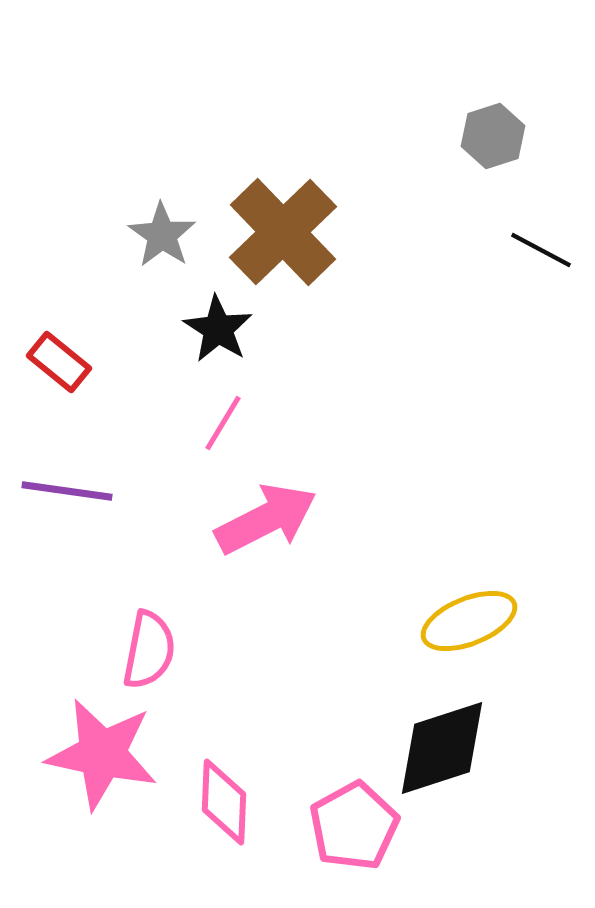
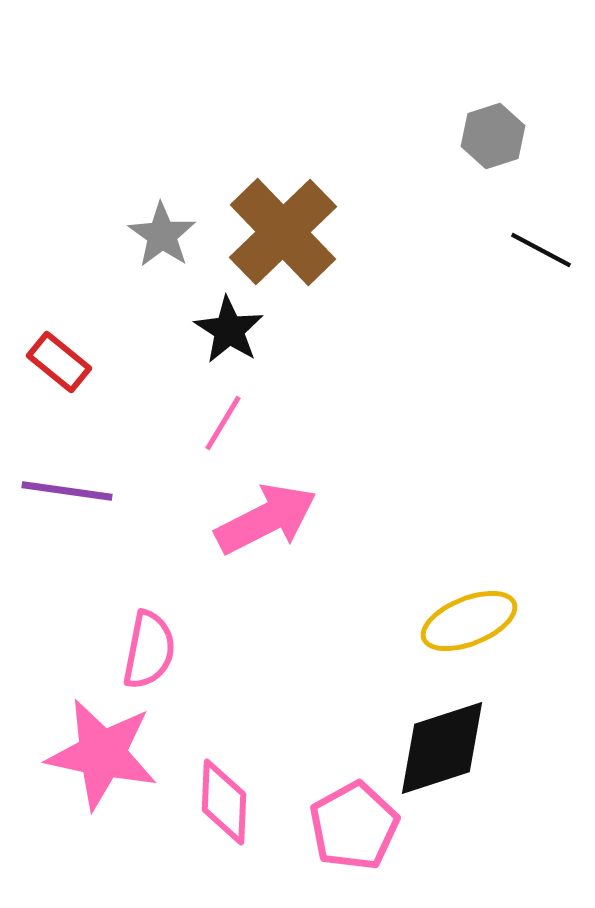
black star: moved 11 px right, 1 px down
